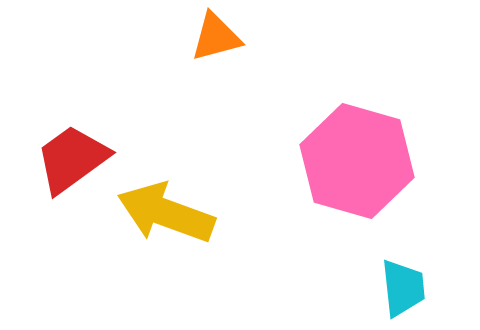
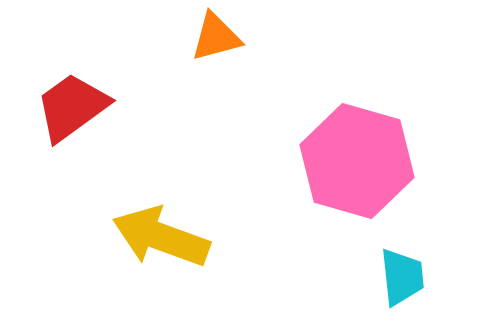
red trapezoid: moved 52 px up
yellow arrow: moved 5 px left, 24 px down
cyan trapezoid: moved 1 px left, 11 px up
